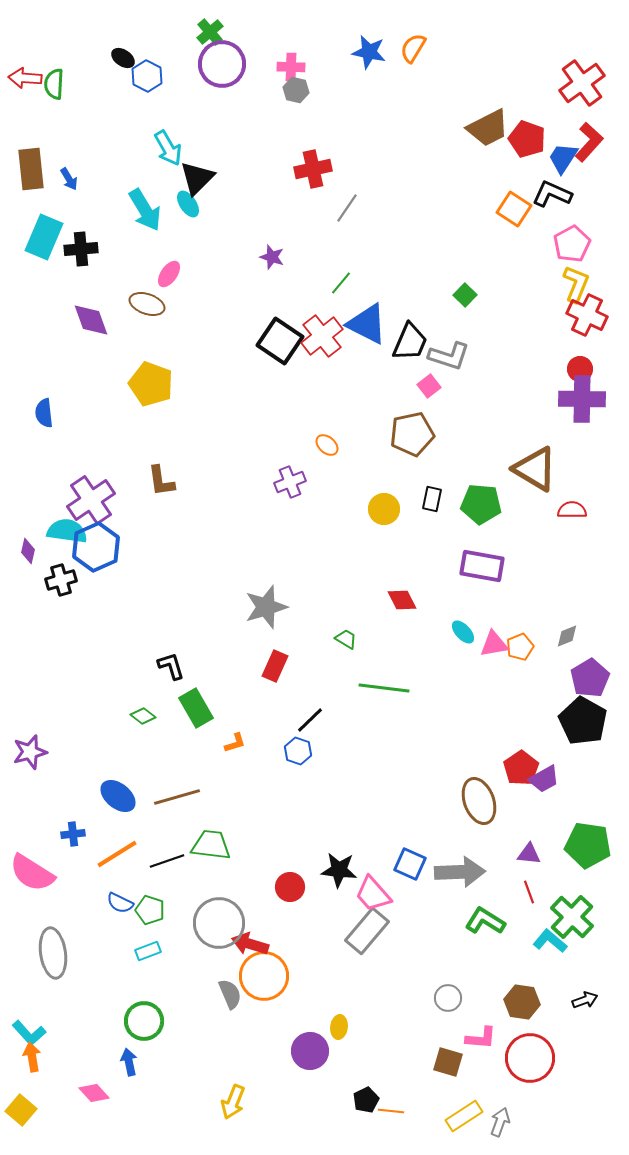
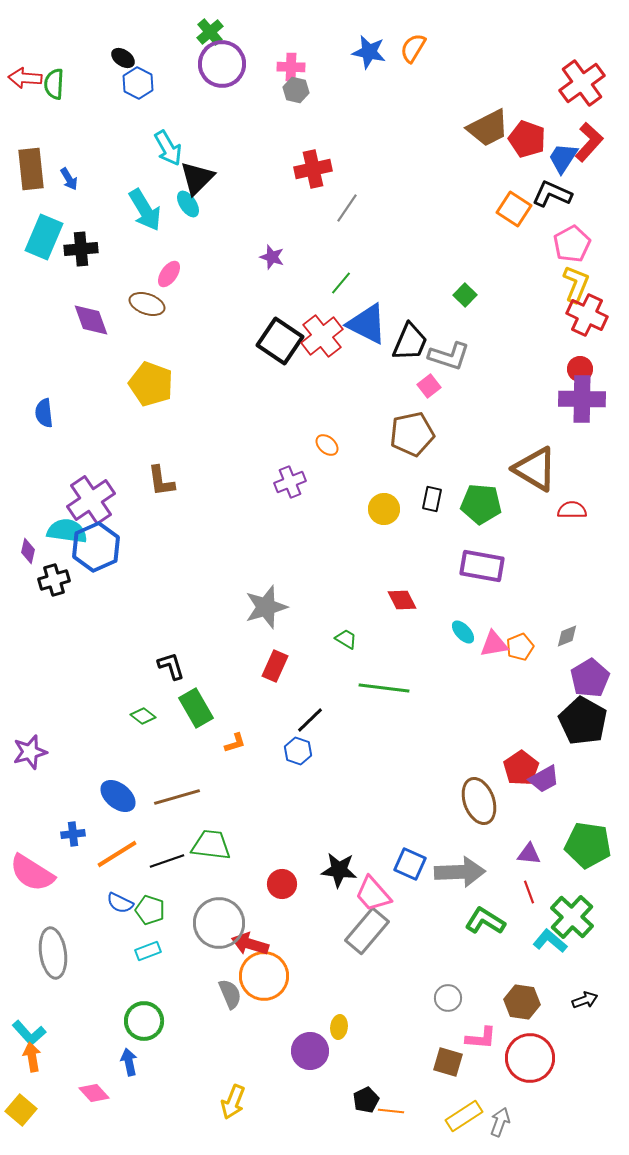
blue hexagon at (147, 76): moved 9 px left, 7 px down
black cross at (61, 580): moved 7 px left
red circle at (290, 887): moved 8 px left, 3 px up
